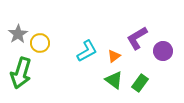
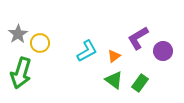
purple L-shape: moved 1 px right
